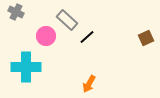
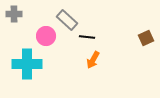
gray cross: moved 2 px left, 2 px down; rotated 28 degrees counterclockwise
black line: rotated 49 degrees clockwise
cyan cross: moved 1 px right, 3 px up
orange arrow: moved 4 px right, 24 px up
